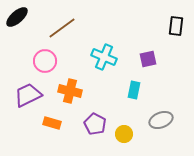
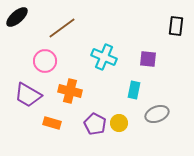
purple square: rotated 18 degrees clockwise
purple trapezoid: rotated 124 degrees counterclockwise
gray ellipse: moved 4 px left, 6 px up
yellow circle: moved 5 px left, 11 px up
